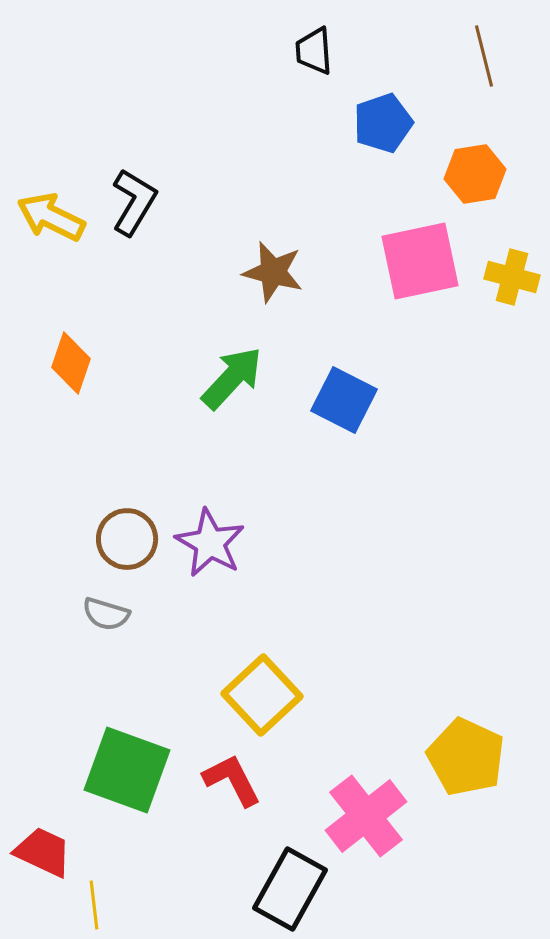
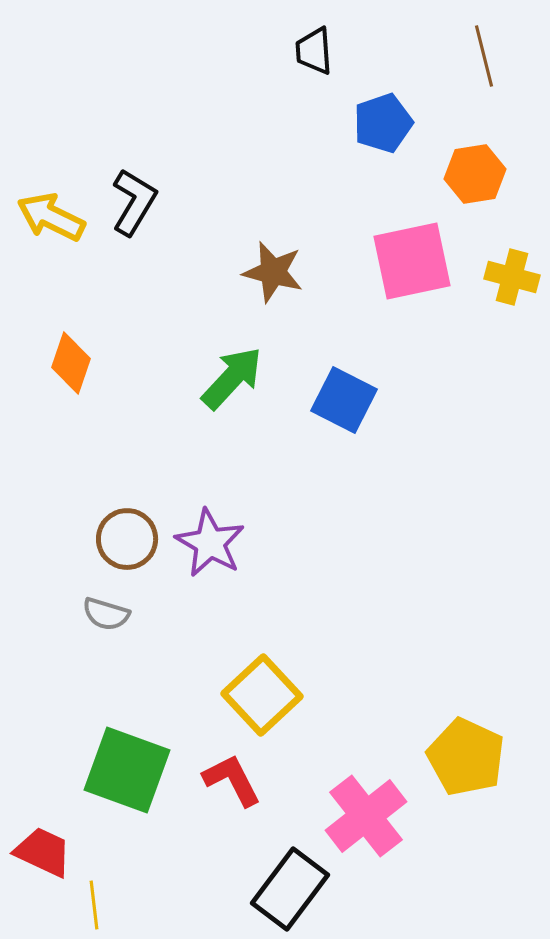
pink square: moved 8 px left
black rectangle: rotated 8 degrees clockwise
